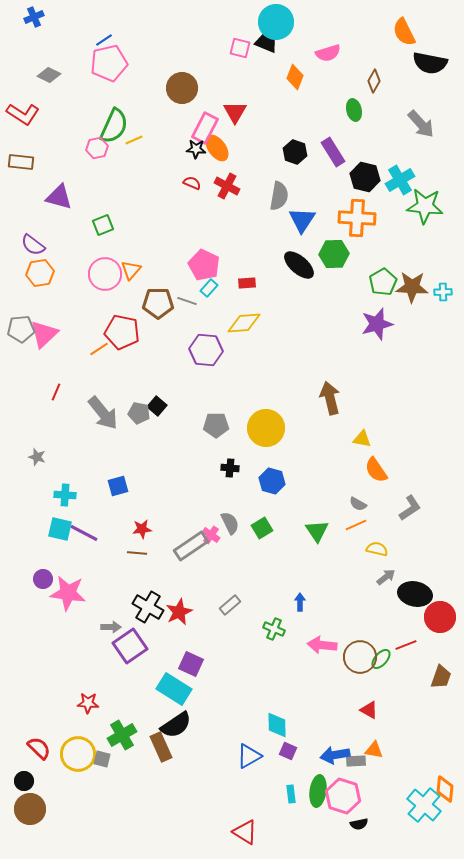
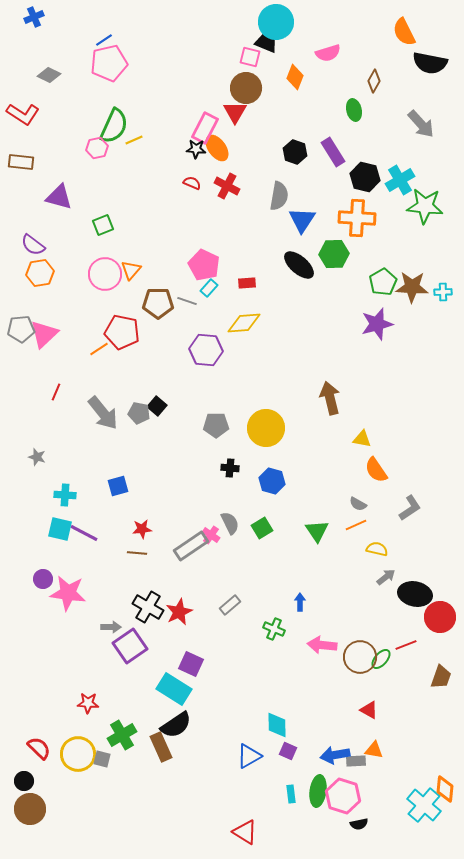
pink square at (240, 48): moved 10 px right, 9 px down
brown circle at (182, 88): moved 64 px right
